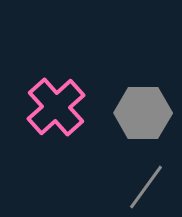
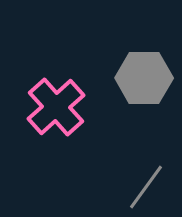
gray hexagon: moved 1 px right, 35 px up
